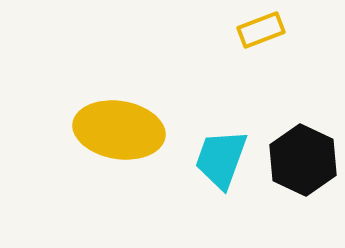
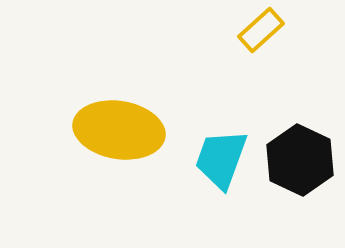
yellow rectangle: rotated 21 degrees counterclockwise
black hexagon: moved 3 px left
